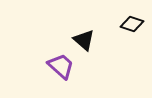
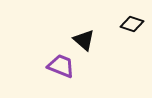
purple trapezoid: rotated 20 degrees counterclockwise
